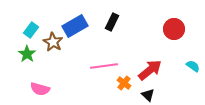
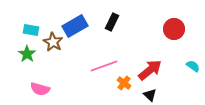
cyan rectangle: rotated 63 degrees clockwise
pink line: rotated 12 degrees counterclockwise
black triangle: moved 2 px right
